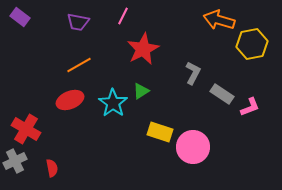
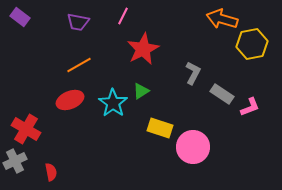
orange arrow: moved 3 px right, 1 px up
yellow rectangle: moved 4 px up
red semicircle: moved 1 px left, 4 px down
